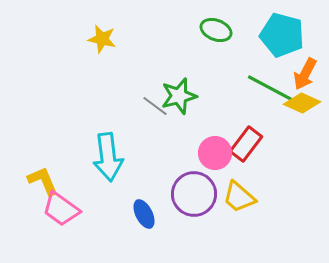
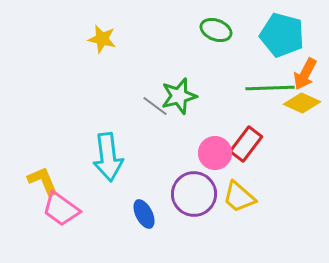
green line: rotated 30 degrees counterclockwise
